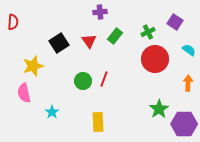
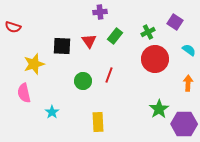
red semicircle: moved 5 px down; rotated 105 degrees clockwise
black square: moved 3 px right, 3 px down; rotated 36 degrees clockwise
yellow star: moved 1 px right, 2 px up
red line: moved 5 px right, 4 px up
